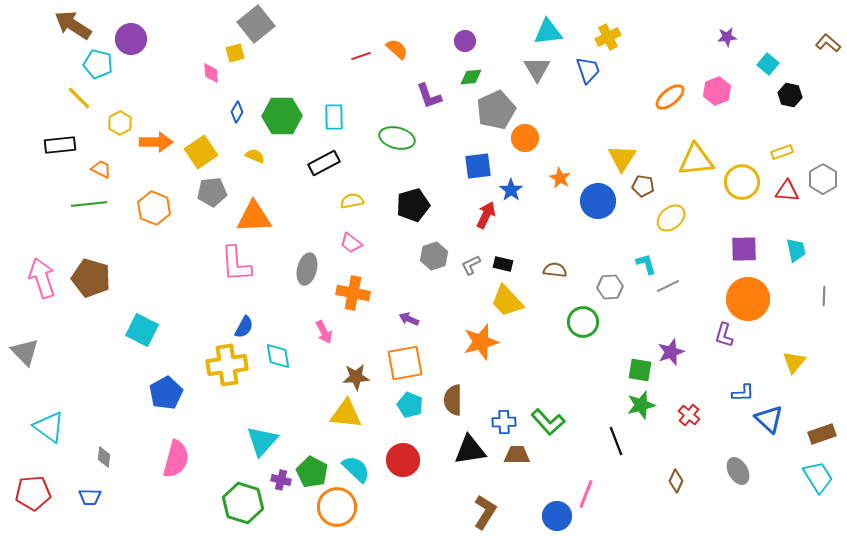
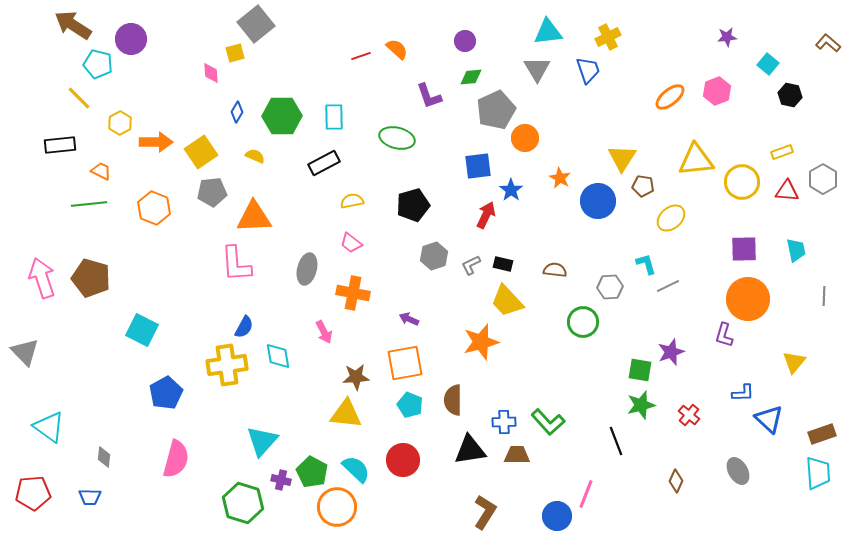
orange trapezoid at (101, 169): moved 2 px down
cyan trapezoid at (818, 477): moved 4 px up; rotated 28 degrees clockwise
